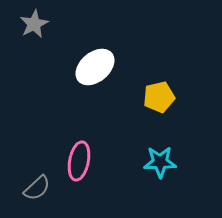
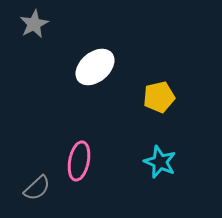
cyan star: rotated 24 degrees clockwise
